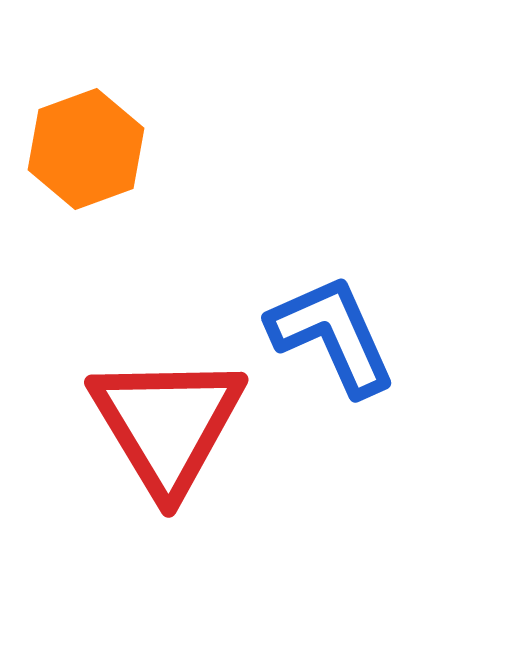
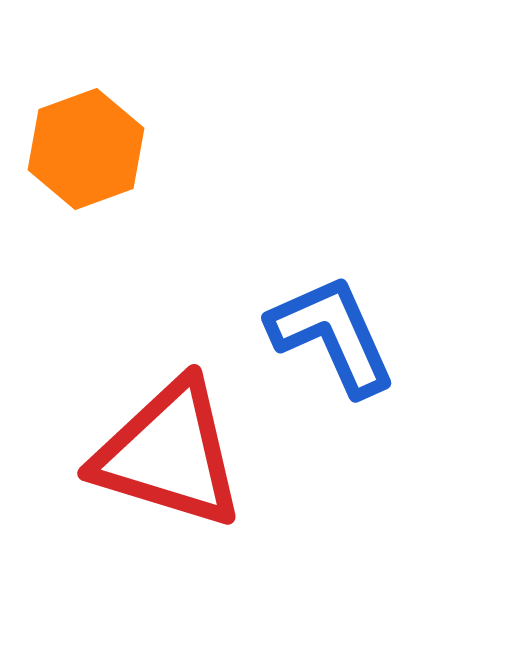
red triangle: moved 2 px right, 30 px down; rotated 42 degrees counterclockwise
